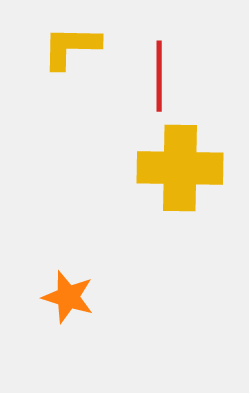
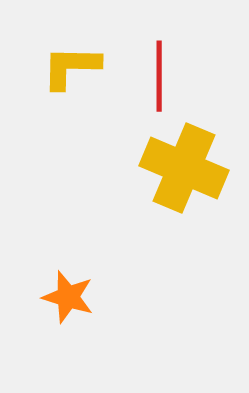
yellow L-shape: moved 20 px down
yellow cross: moved 4 px right; rotated 22 degrees clockwise
